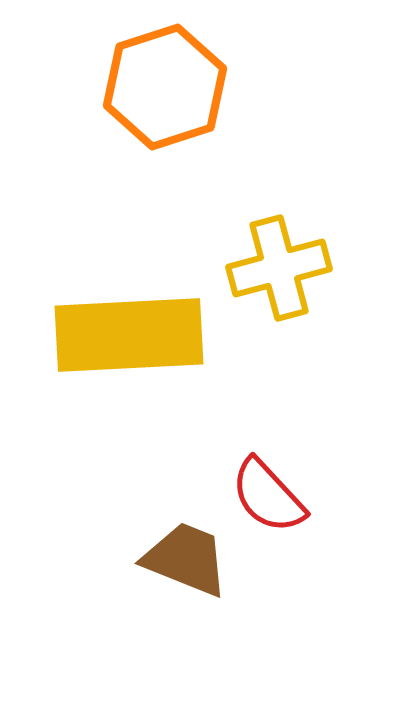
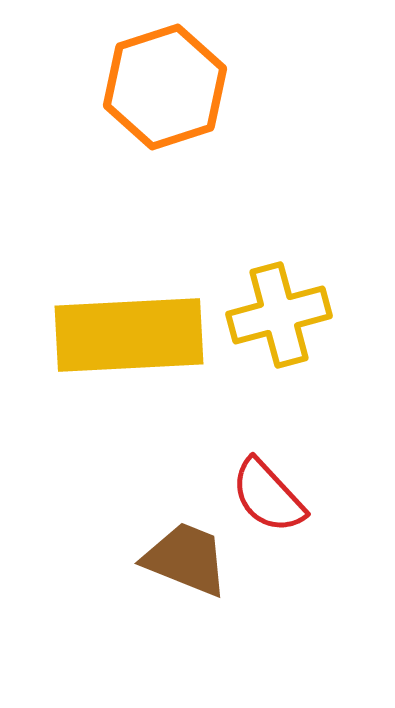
yellow cross: moved 47 px down
